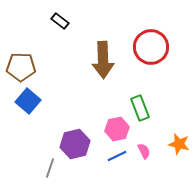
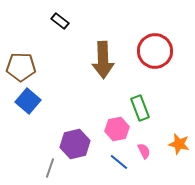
red circle: moved 4 px right, 4 px down
blue line: moved 2 px right, 6 px down; rotated 66 degrees clockwise
